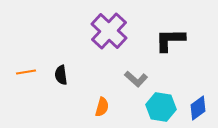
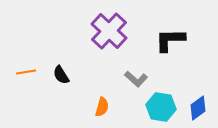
black semicircle: rotated 24 degrees counterclockwise
